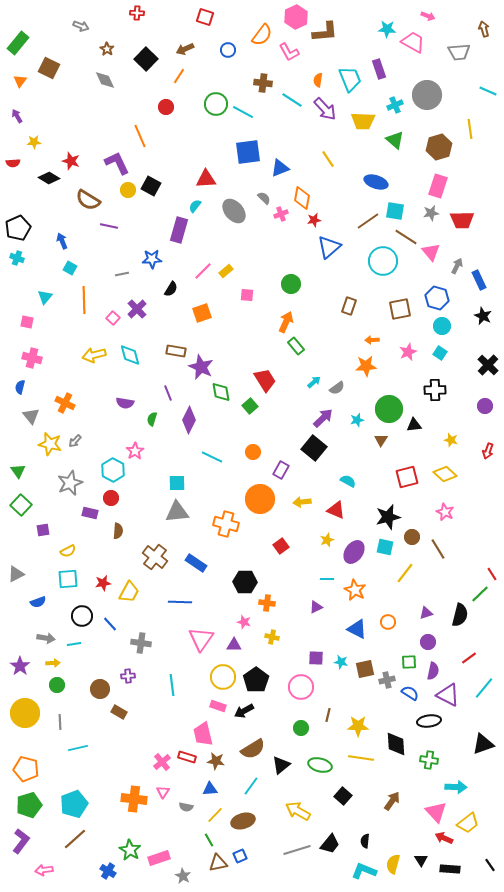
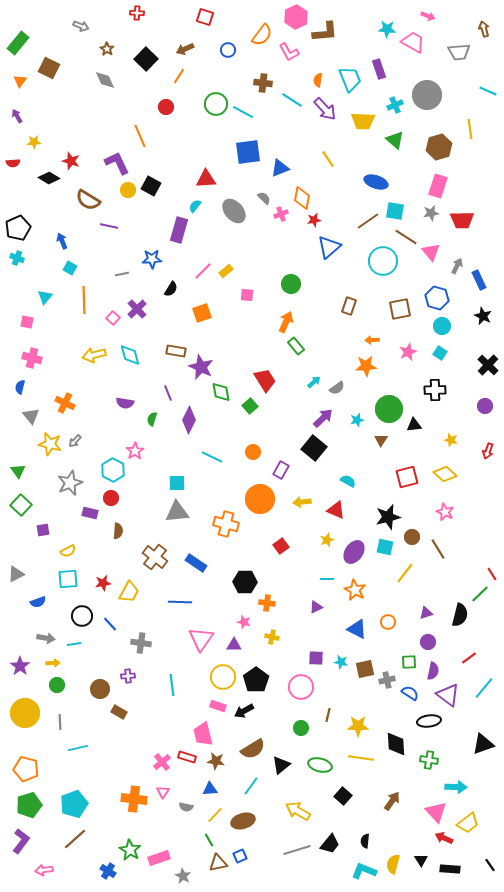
purple triangle at (448, 695): rotated 10 degrees clockwise
